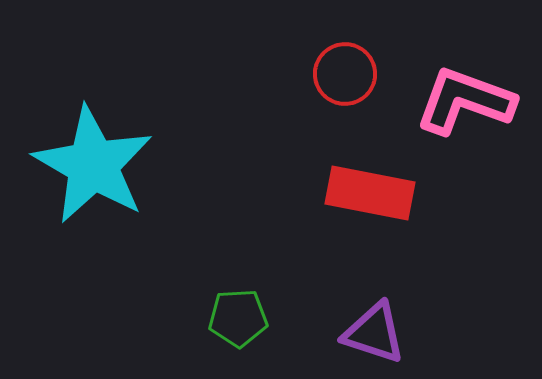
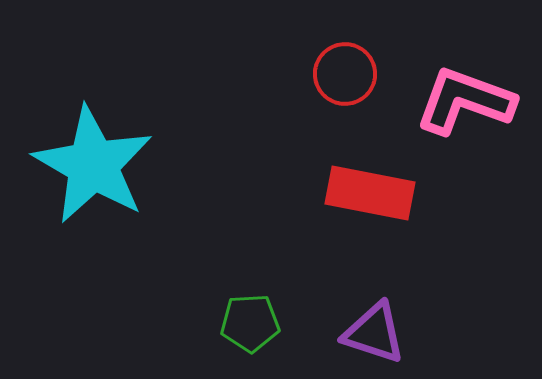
green pentagon: moved 12 px right, 5 px down
